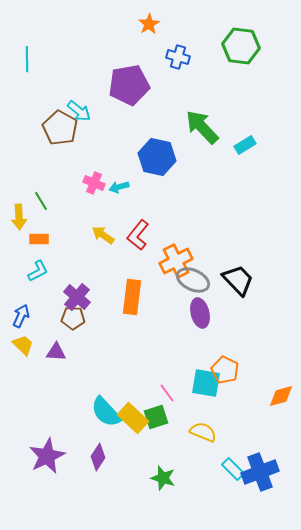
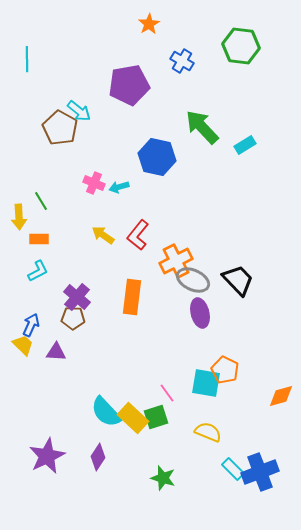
blue cross at (178, 57): moved 4 px right, 4 px down; rotated 15 degrees clockwise
blue arrow at (21, 316): moved 10 px right, 9 px down
yellow semicircle at (203, 432): moved 5 px right
